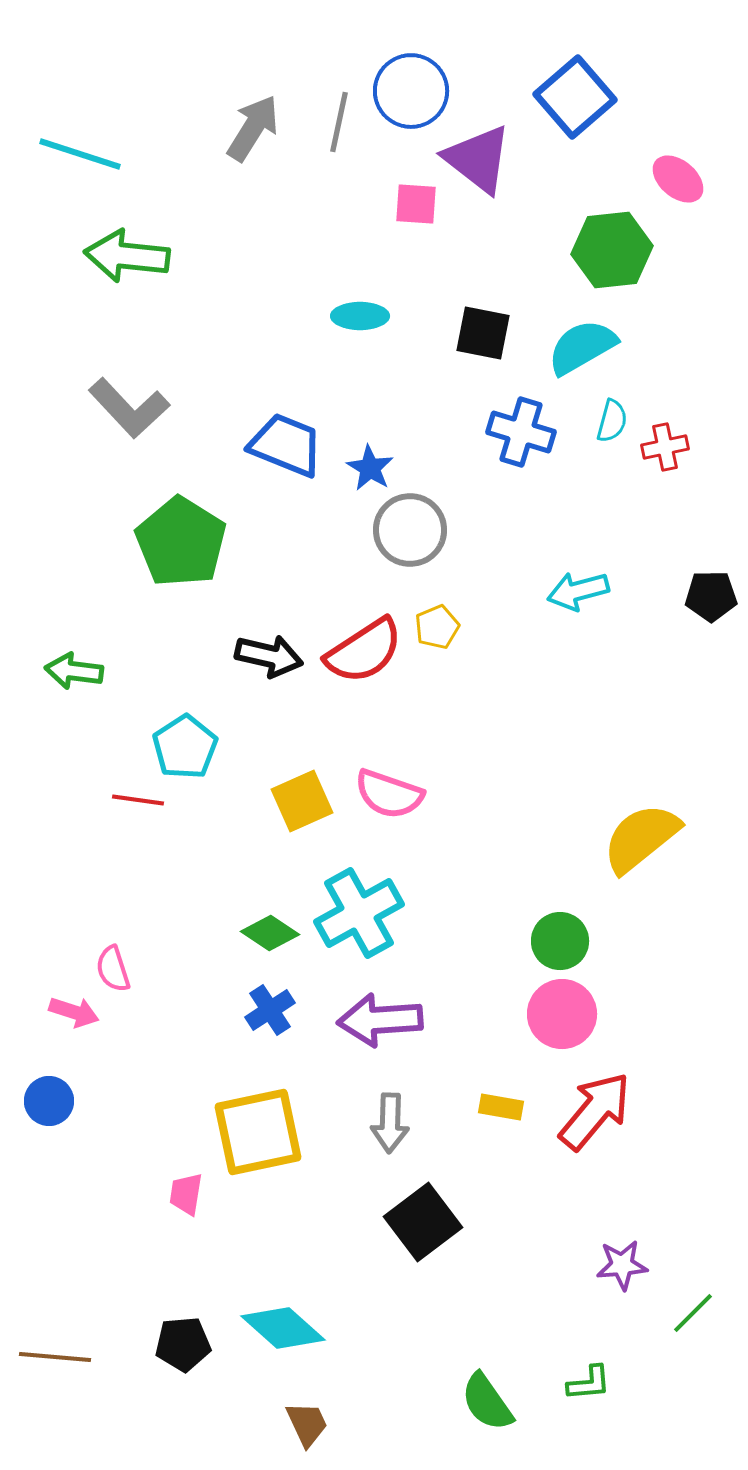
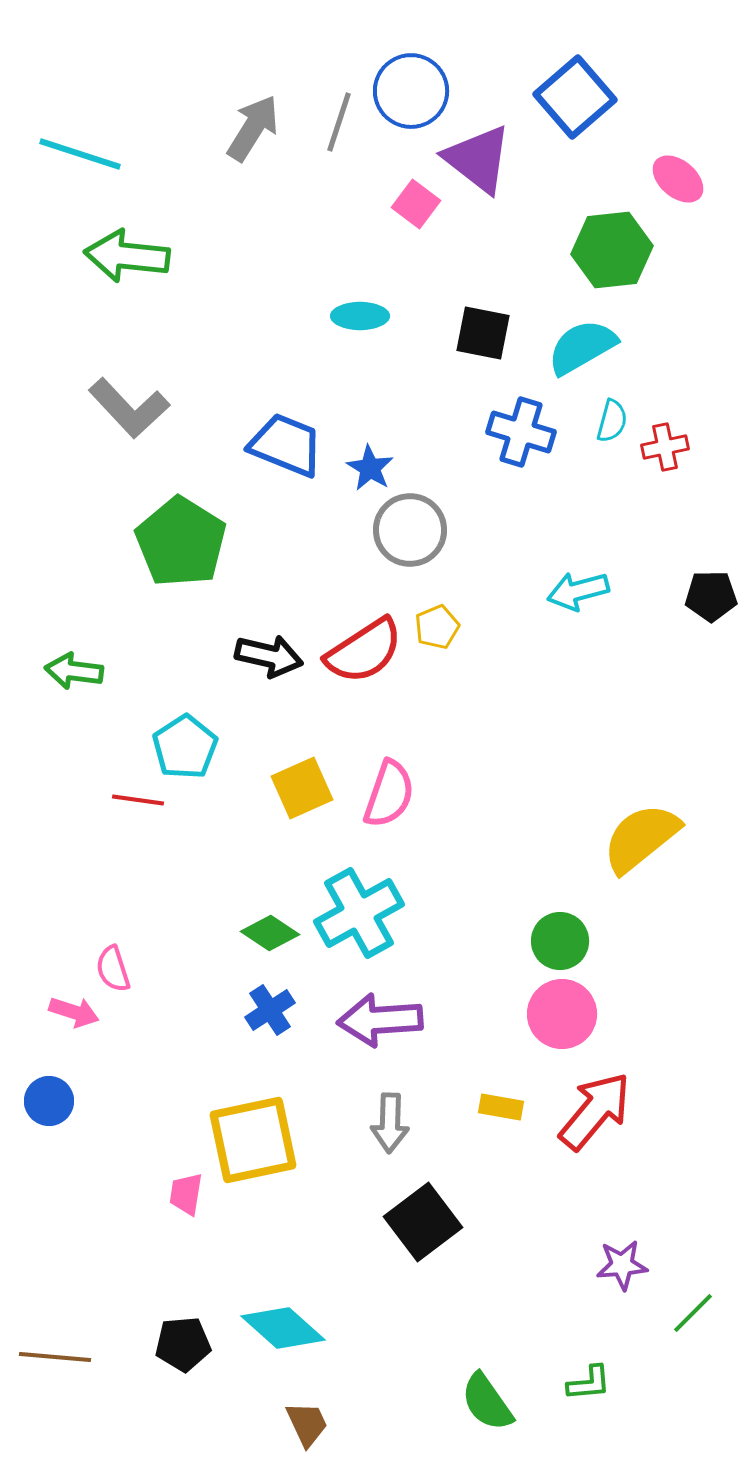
gray line at (339, 122): rotated 6 degrees clockwise
pink square at (416, 204): rotated 33 degrees clockwise
pink semicircle at (389, 794): rotated 90 degrees counterclockwise
yellow square at (302, 801): moved 13 px up
yellow square at (258, 1132): moved 5 px left, 8 px down
